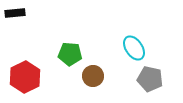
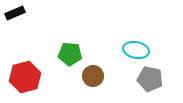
black rectangle: rotated 18 degrees counterclockwise
cyan ellipse: moved 2 px right, 2 px down; rotated 45 degrees counterclockwise
red hexagon: rotated 12 degrees clockwise
